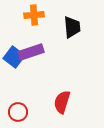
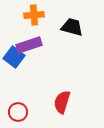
black trapezoid: rotated 70 degrees counterclockwise
purple rectangle: moved 2 px left, 7 px up
